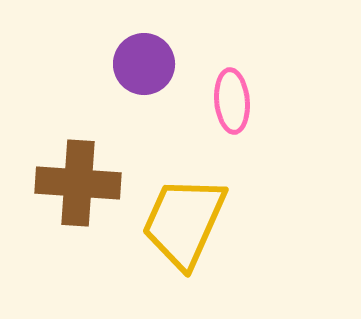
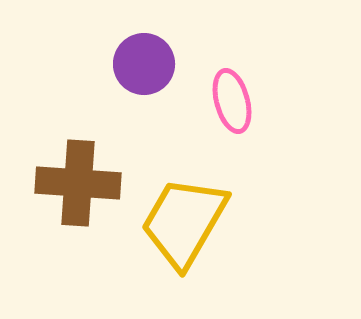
pink ellipse: rotated 10 degrees counterclockwise
yellow trapezoid: rotated 6 degrees clockwise
